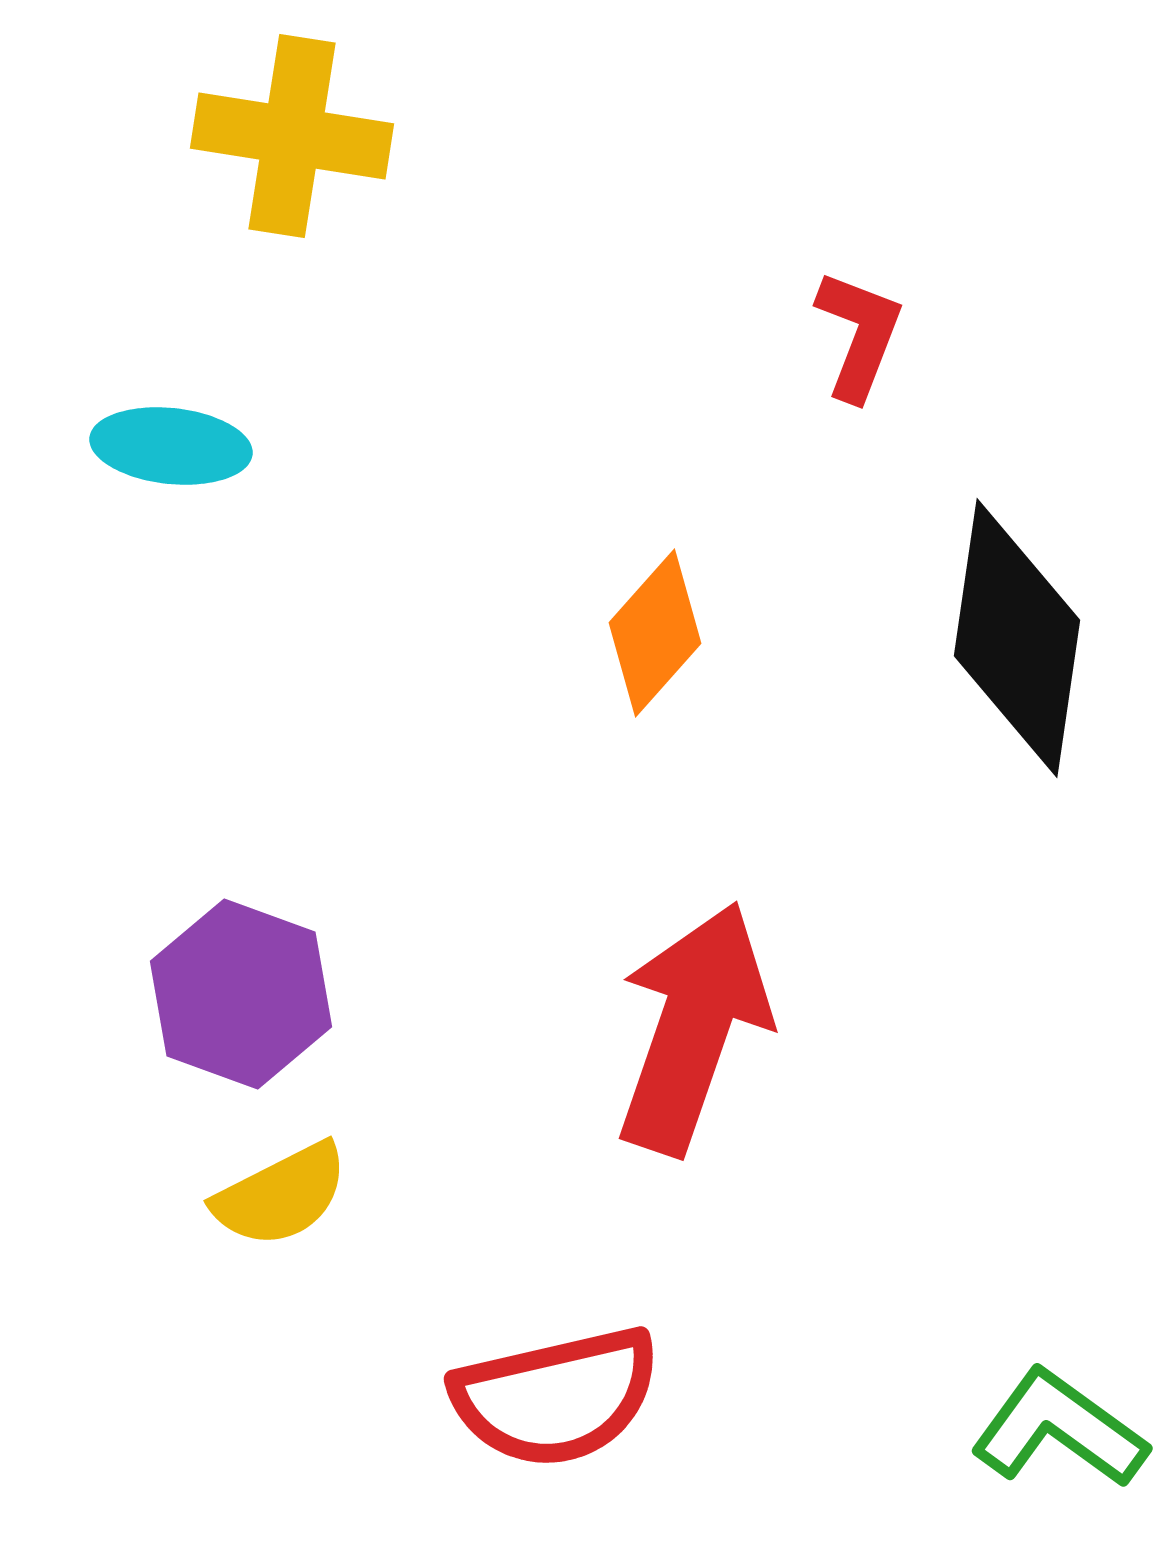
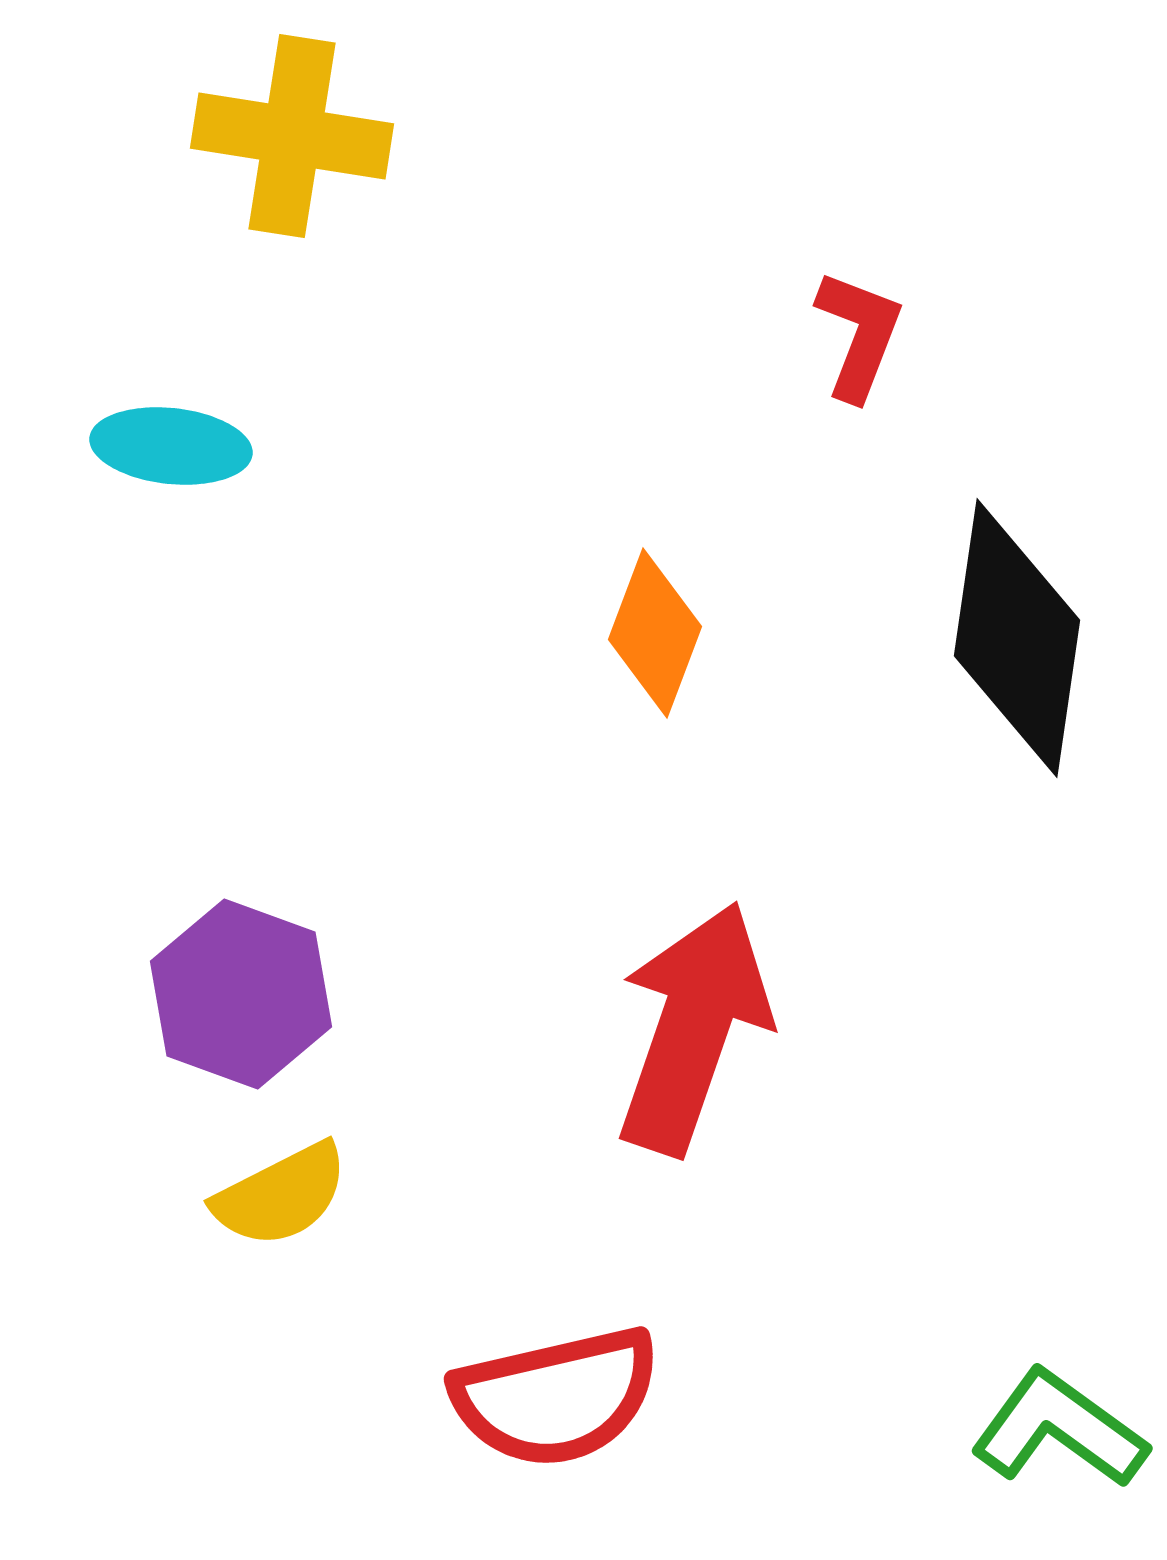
orange diamond: rotated 21 degrees counterclockwise
